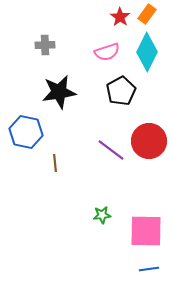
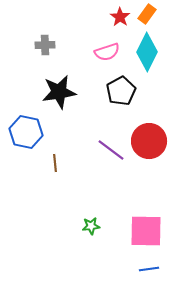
green star: moved 11 px left, 11 px down
